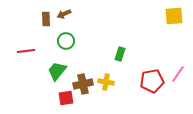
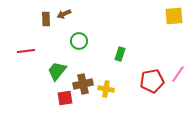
green circle: moved 13 px right
yellow cross: moved 7 px down
red square: moved 1 px left
